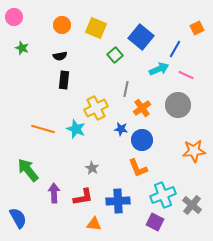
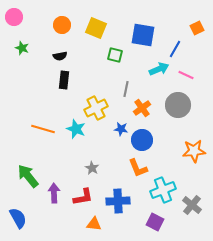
blue square: moved 2 px right, 2 px up; rotated 30 degrees counterclockwise
green square: rotated 35 degrees counterclockwise
green arrow: moved 6 px down
cyan cross: moved 5 px up
